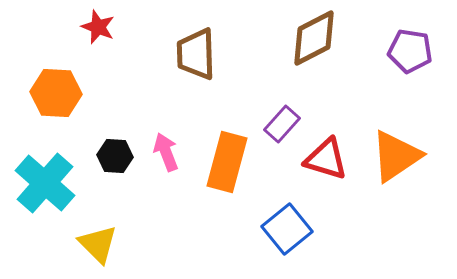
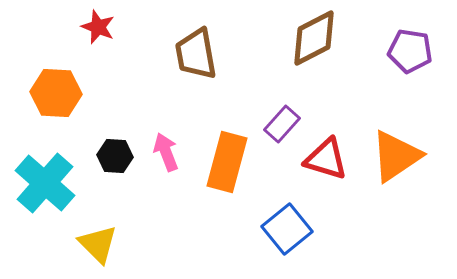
brown trapezoid: rotated 8 degrees counterclockwise
